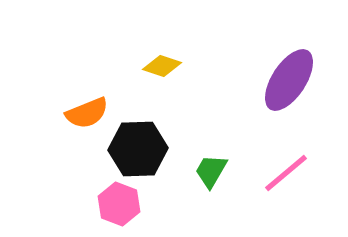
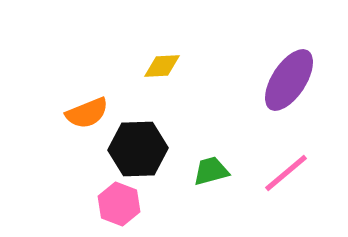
yellow diamond: rotated 21 degrees counterclockwise
green trapezoid: rotated 45 degrees clockwise
